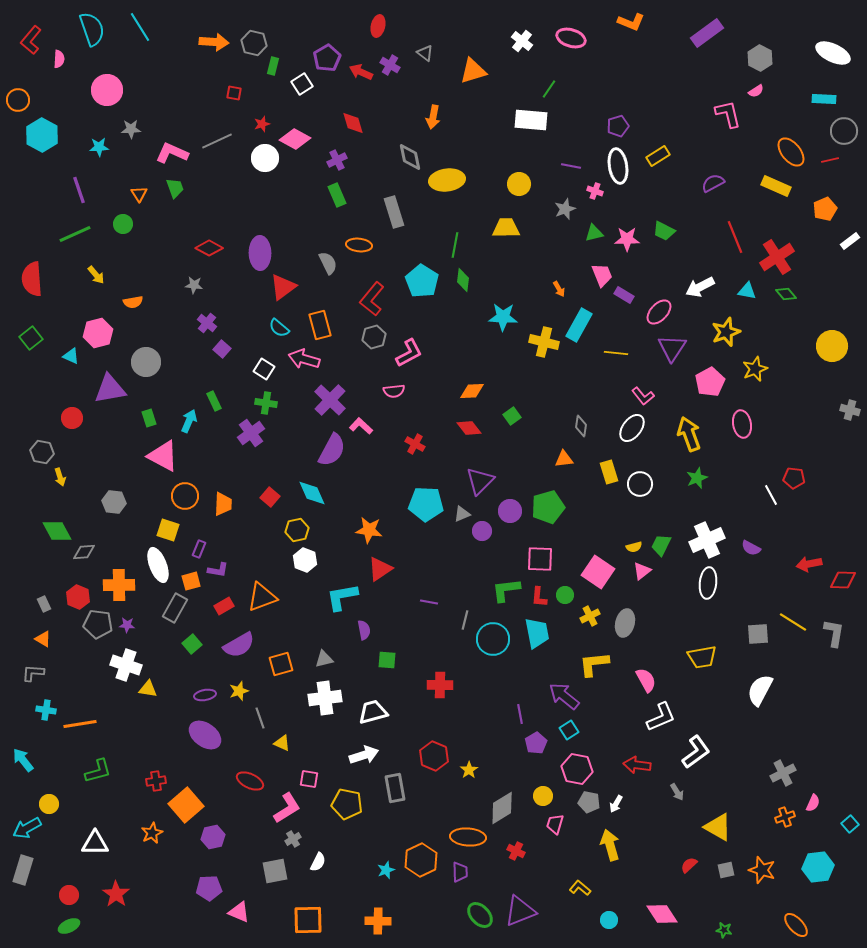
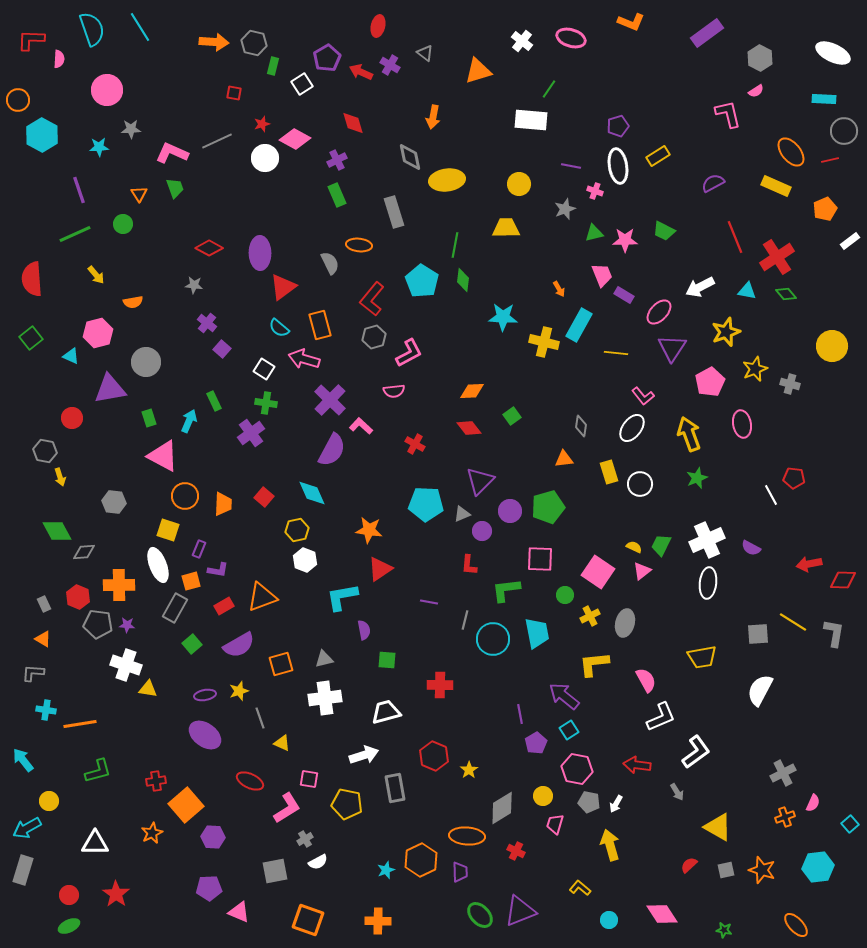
red L-shape at (31, 40): rotated 52 degrees clockwise
orange triangle at (473, 71): moved 5 px right
pink star at (627, 239): moved 2 px left, 1 px down
gray semicircle at (328, 263): moved 2 px right
gray cross at (850, 410): moved 60 px left, 26 px up
gray hexagon at (42, 452): moved 3 px right, 1 px up
red square at (270, 497): moved 6 px left
yellow semicircle at (634, 547): rotated 140 degrees counterclockwise
red L-shape at (539, 597): moved 70 px left, 32 px up
white trapezoid at (373, 712): moved 13 px right
yellow circle at (49, 804): moved 3 px up
purple hexagon at (213, 837): rotated 15 degrees clockwise
orange ellipse at (468, 837): moved 1 px left, 1 px up
gray cross at (293, 839): moved 12 px right
white semicircle at (318, 862): rotated 36 degrees clockwise
orange square at (308, 920): rotated 20 degrees clockwise
